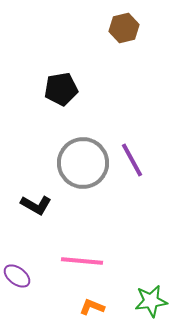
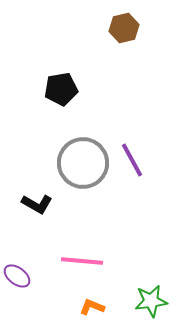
black L-shape: moved 1 px right, 1 px up
